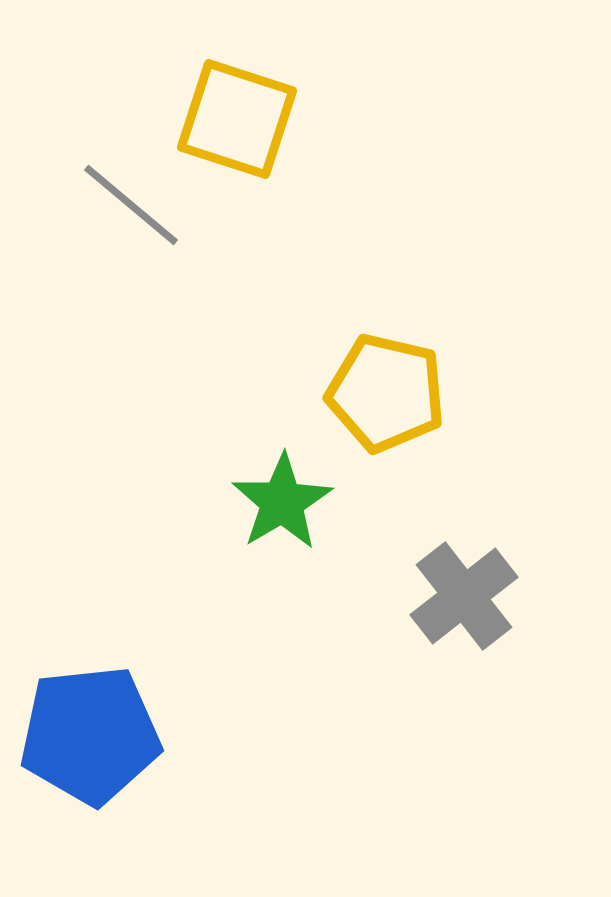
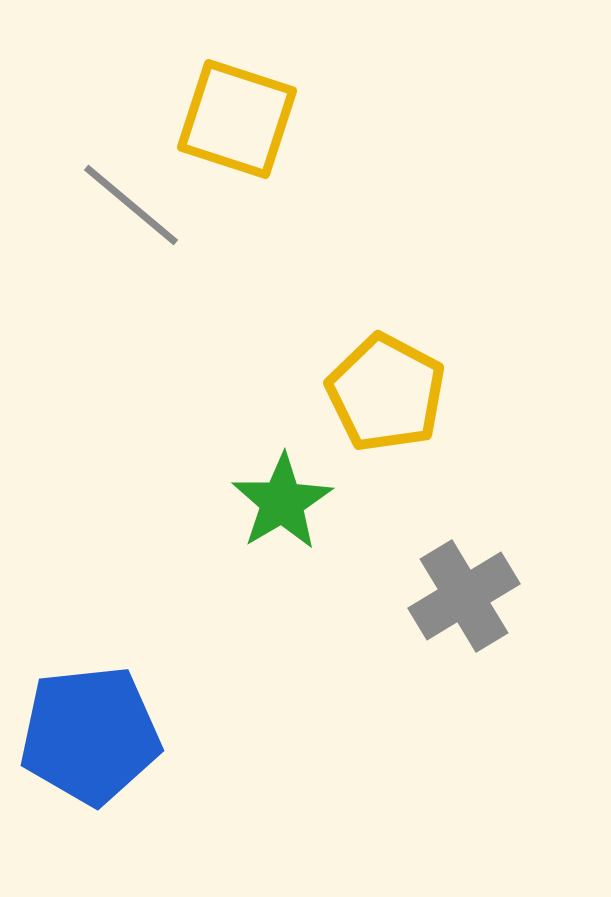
yellow pentagon: rotated 15 degrees clockwise
gray cross: rotated 7 degrees clockwise
